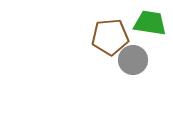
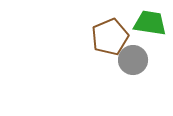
brown pentagon: rotated 18 degrees counterclockwise
